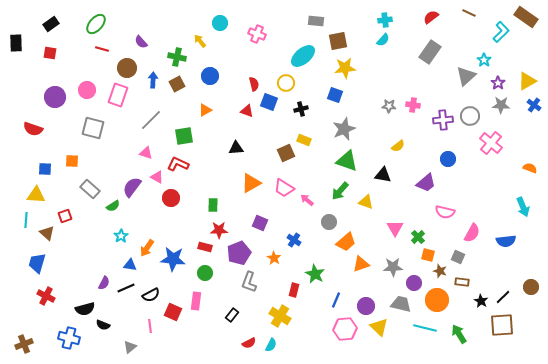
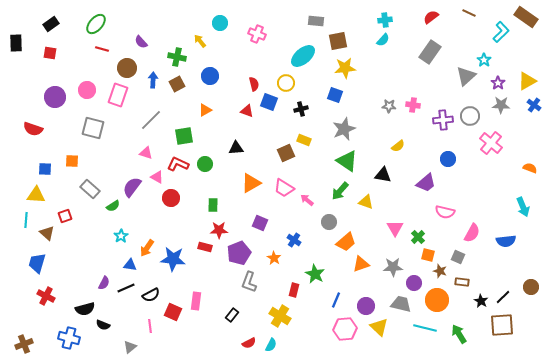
green triangle at (347, 161): rotated 15 degrees clockwise
green circle at (205, 273): moved 109 px up
